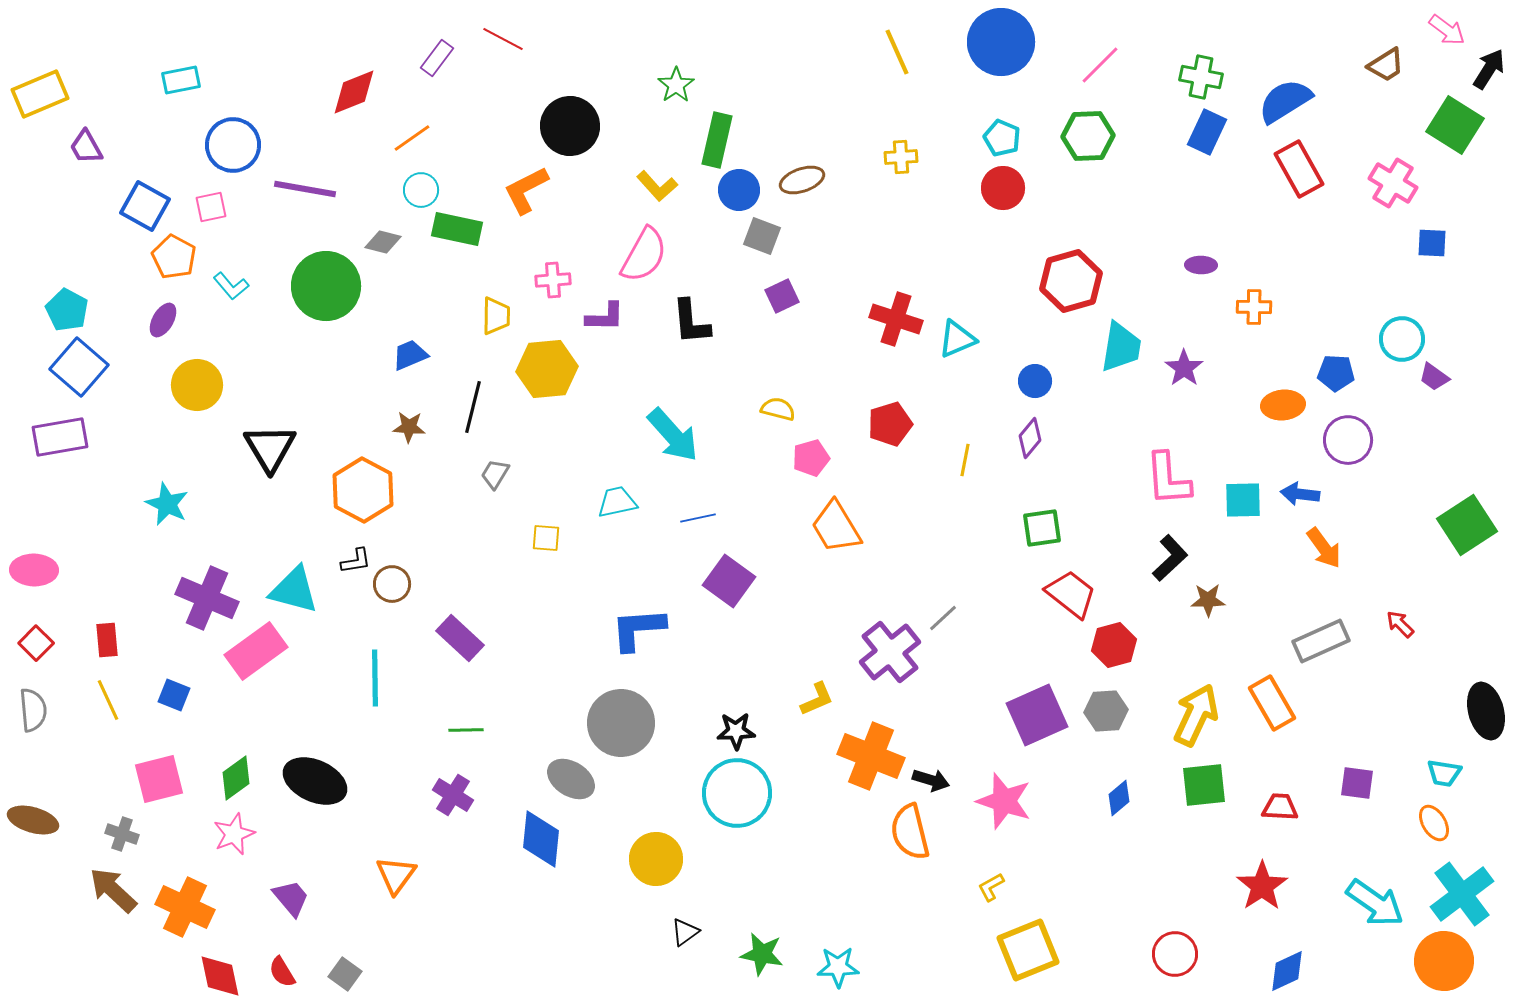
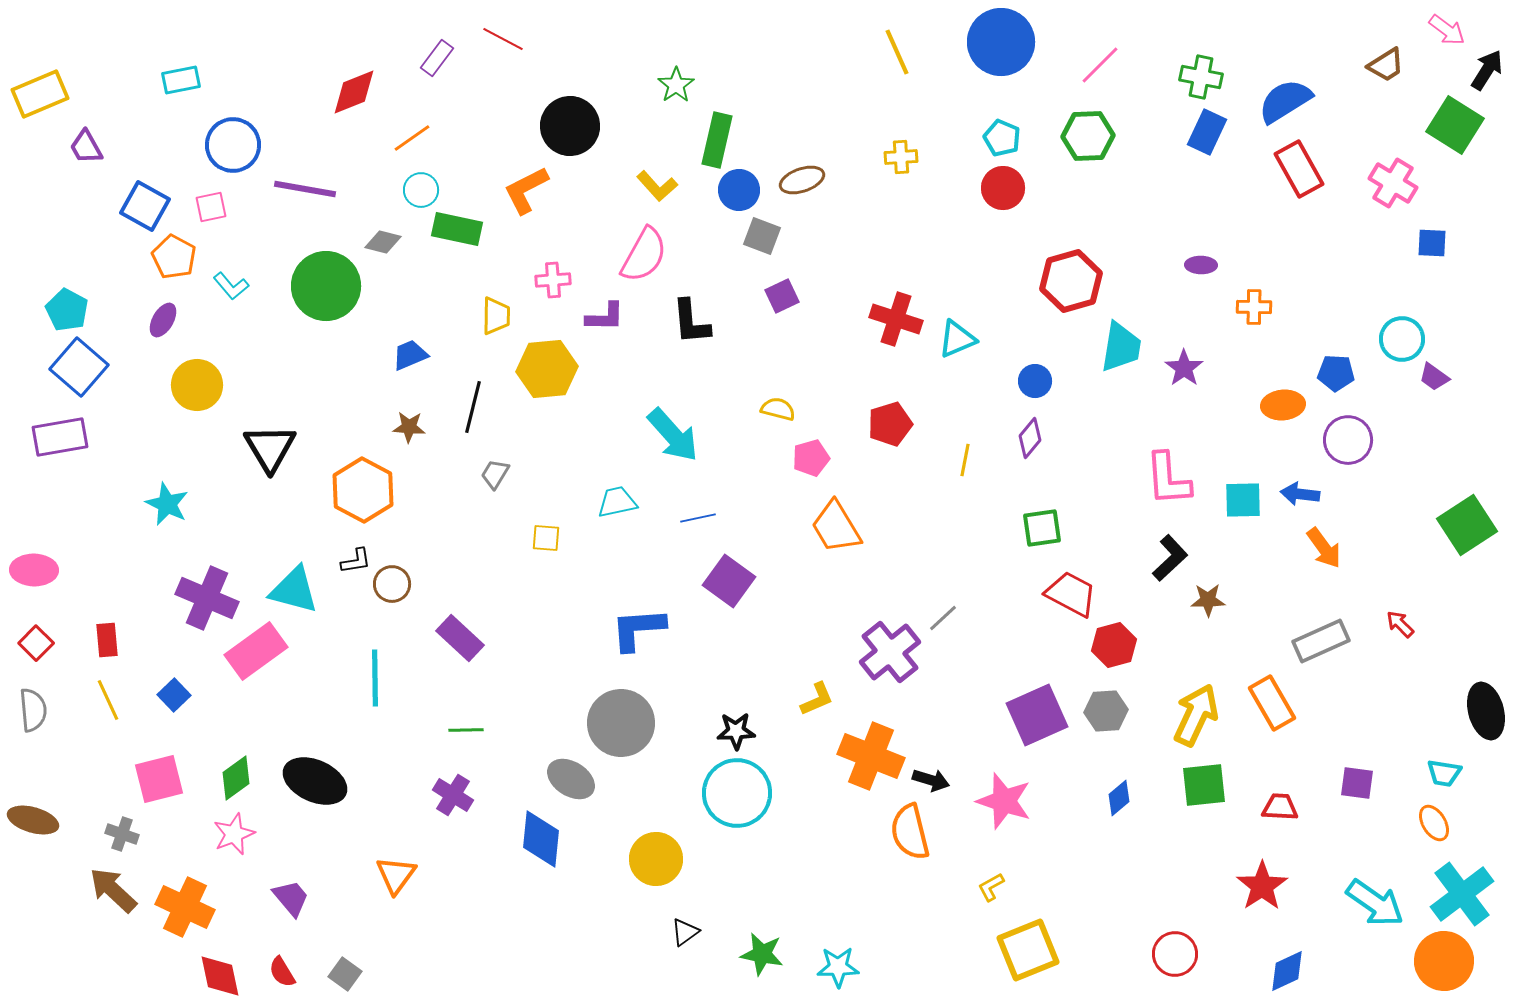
black arrow at (1489, 69): moved 2 px left, 1 px down
red trapezoid at (1071, 594): rotated 10 degrees counterclockwise
blue square at (174, 695): rotated 24 degrees clockwise
